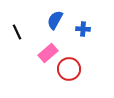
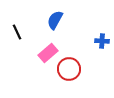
blue cross: moved 19 px right, 12 px down
